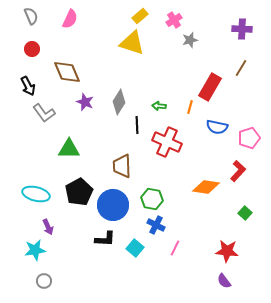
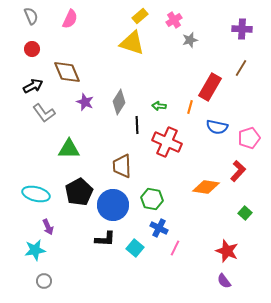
black arrow: moved 5 px right; rotated 90 degrees counterclockwise
blue cross: moved 3 px right, 3 px down
red star: rotated 15 degrees clockwise
